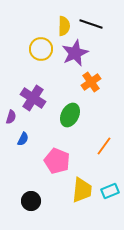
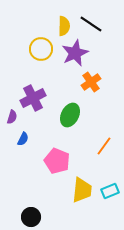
black line: rotated 15 degrees clockwise
purple cross: rotated 30 degrees clockwise
purple semicircle: moved 1 px right
black circle: moved 16 px down
